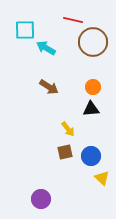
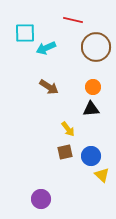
cyan square: moved 3 px down
brown circle: moved 3 px right, 5 px down
cyan arrow: rotated 54 degrees counterclockwise
yellow triangle: moved 3 px up
